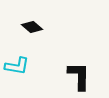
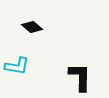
black L-shape: moved 1 px right, 1 px down
